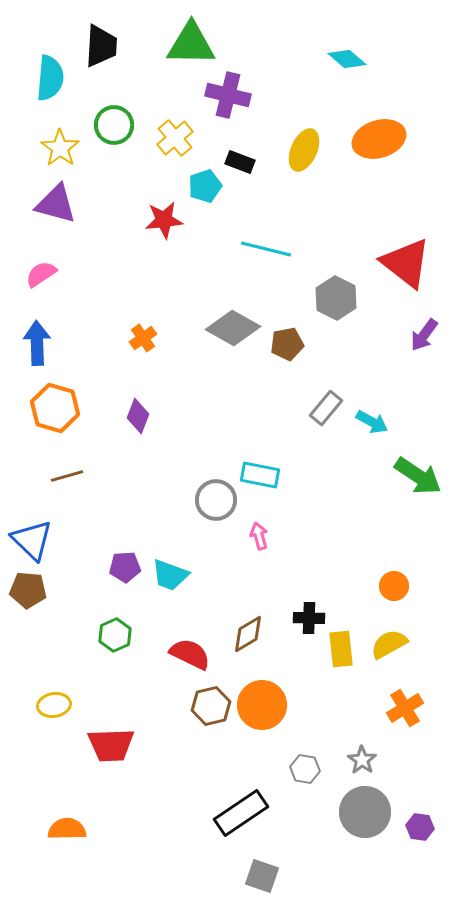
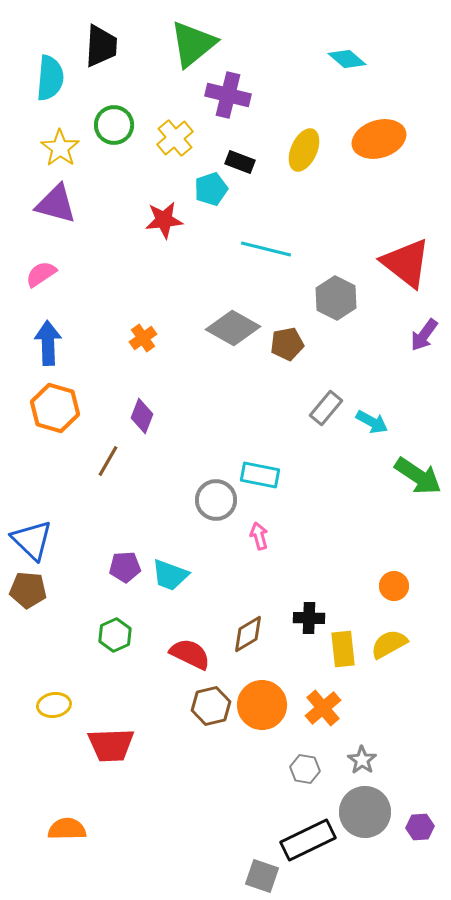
green triangle at (191, 44): moved 2 px right; rotated 40 degrees counterclockwise
cyan pentagon at (205, 186): moved 6 px right, 3 px down
blue arrow at (37, 343): moved 11 px right
purple diamond at (138, 416): moved 4 px right
brown line at (67, 476): moved 41 px right, 15 px up; rotated 44 degrees counterclockwise
yellow rectangle at (341, 649): moved 2 px right
orange cross at (405, 708): moved 82 px left; rotated 9 degrees counterclockwise
black rectangle at (241, 813): moved 67 px right, 27 px down; rotated 8 degrees clockwise
purple hexagon at (420, 827): rotated 12 degrees counterclockwise
